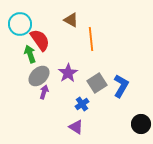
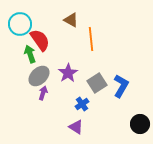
purple arrow: moved 1 px left, 1 px down
black circle: moved 1 px left
